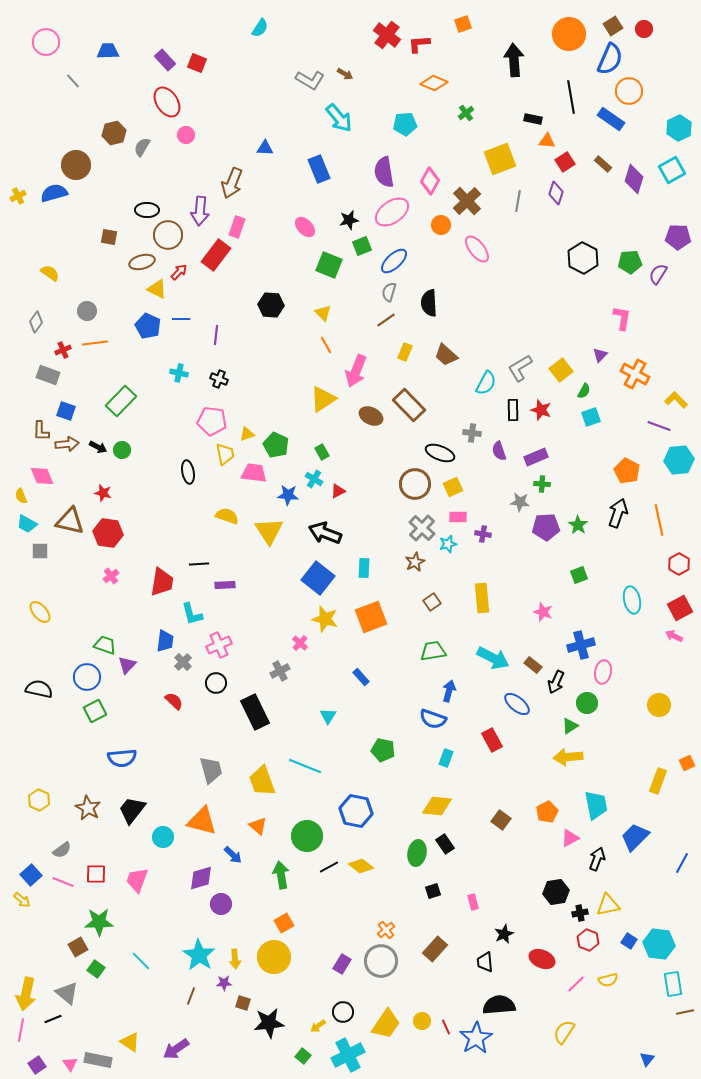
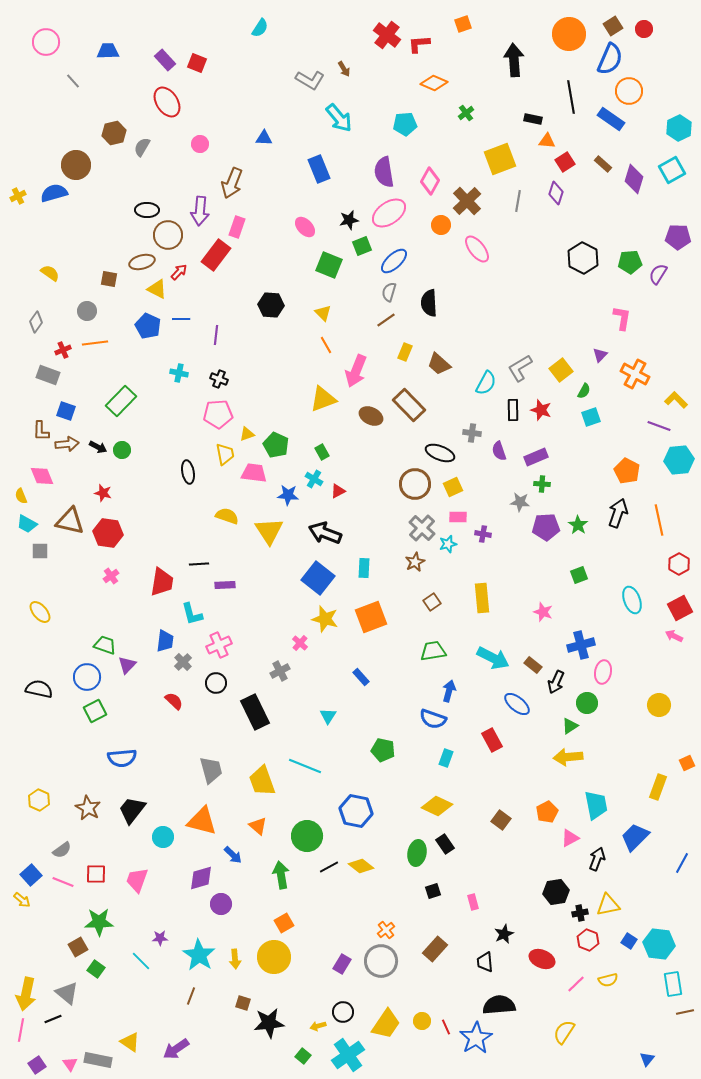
brown arrow at (345, 74): moved 1 px left, 5 px up; rotated 28 degrees clockwise
pink circle at (186, 135): moved 14 px right, 9 px down
blue triangle at (265, 148): moved 1 px left, 10 px up
pink ellipse at (392, 212): moved 3 px left, 1 px down
brown square at (109, 237): moved 42 px down
brown trapezoid at (446, 355): moved 7 px left, 9 px down
yellow triangle at (323, 399): rotated 12 degrees clockwise
pink pentagon at (212, 421): moved 6 px right, 7 px up; rotated 12 degrees counterclockwise
cyan ellipse at (632, 600): rotated 8 degrees counterclockwise
yellow rectangle at (658, 781): moved 6 px down
yellow diamond at (437, 806): rotated 20 degrees clockwise
purple star at (224, 983): moved 64 px left, 45 px up
yellow arrow at (318, 1026): rotated 21 degrees clockwise
cyan cross at (348, 1055): rotated 8 degrees counterclockwise
